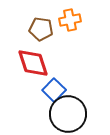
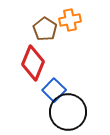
brown pentagon: moved 4 px right; rotated 25 degrees clockwise
red diamond: rotated 40 degrees clockwise
black circle: moved 2 px up
